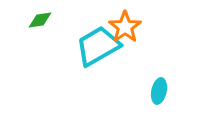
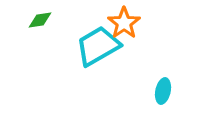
orange star: moved 1 px left, 4 px up
cyan ellipse: moved 4 px right
